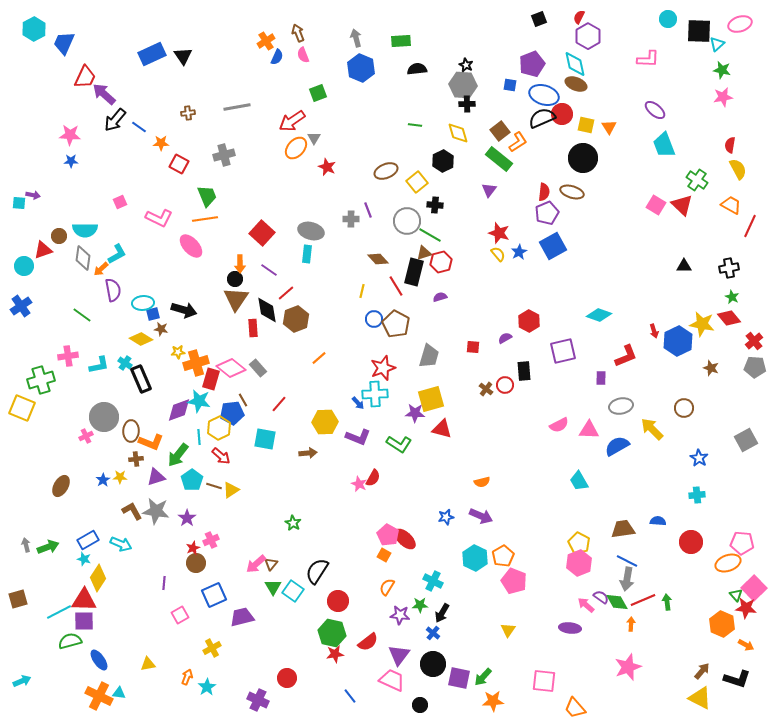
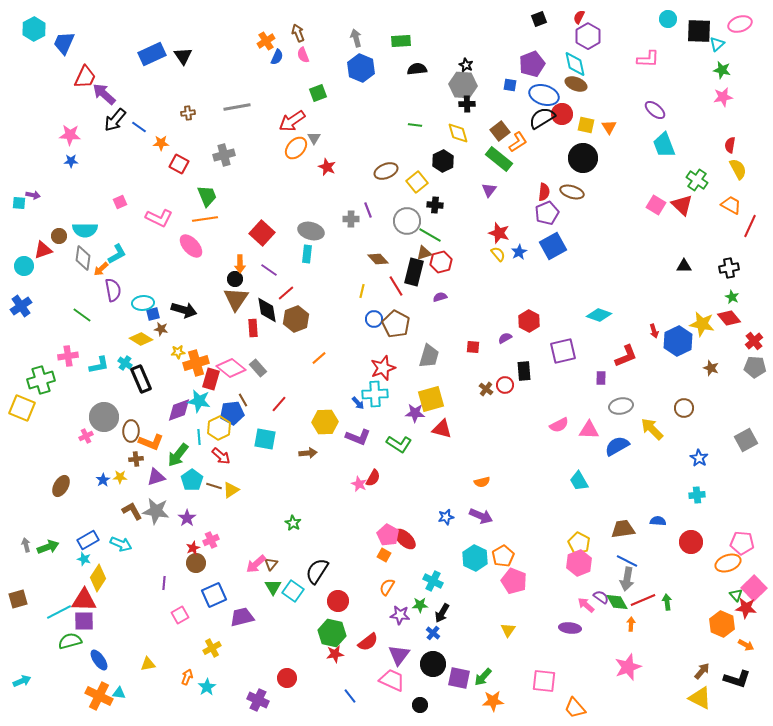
black semicircle at (542, 118): rotated 8 degrees counterclockwise
